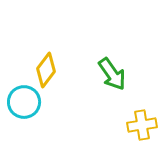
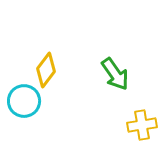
green arrow: moved 3 px right
cyan circle: moved 1 px up
